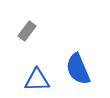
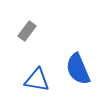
blue triangle: rotated 12 degrees clockwise
